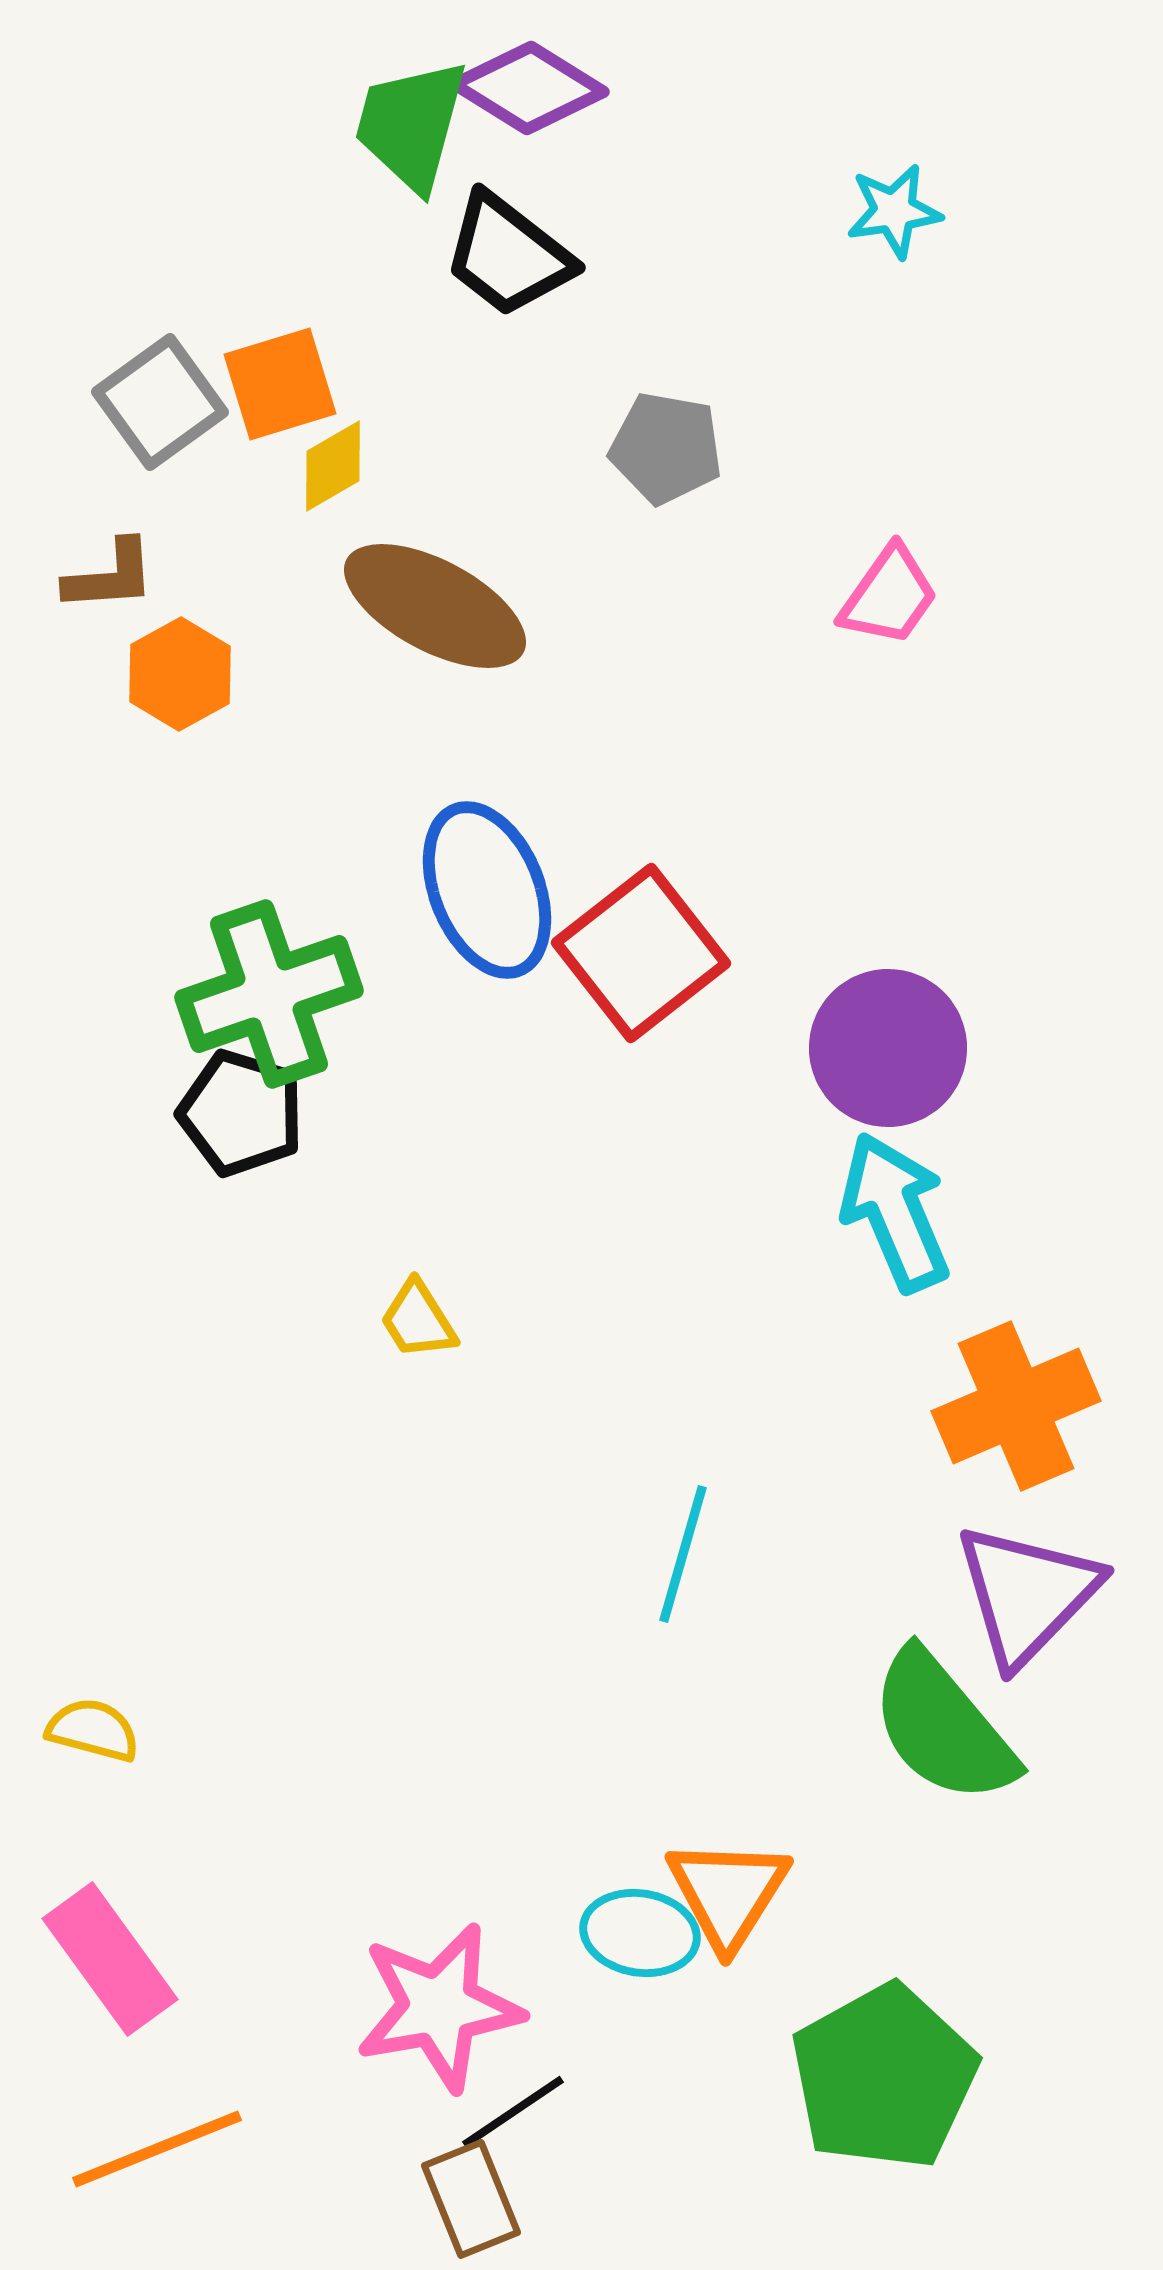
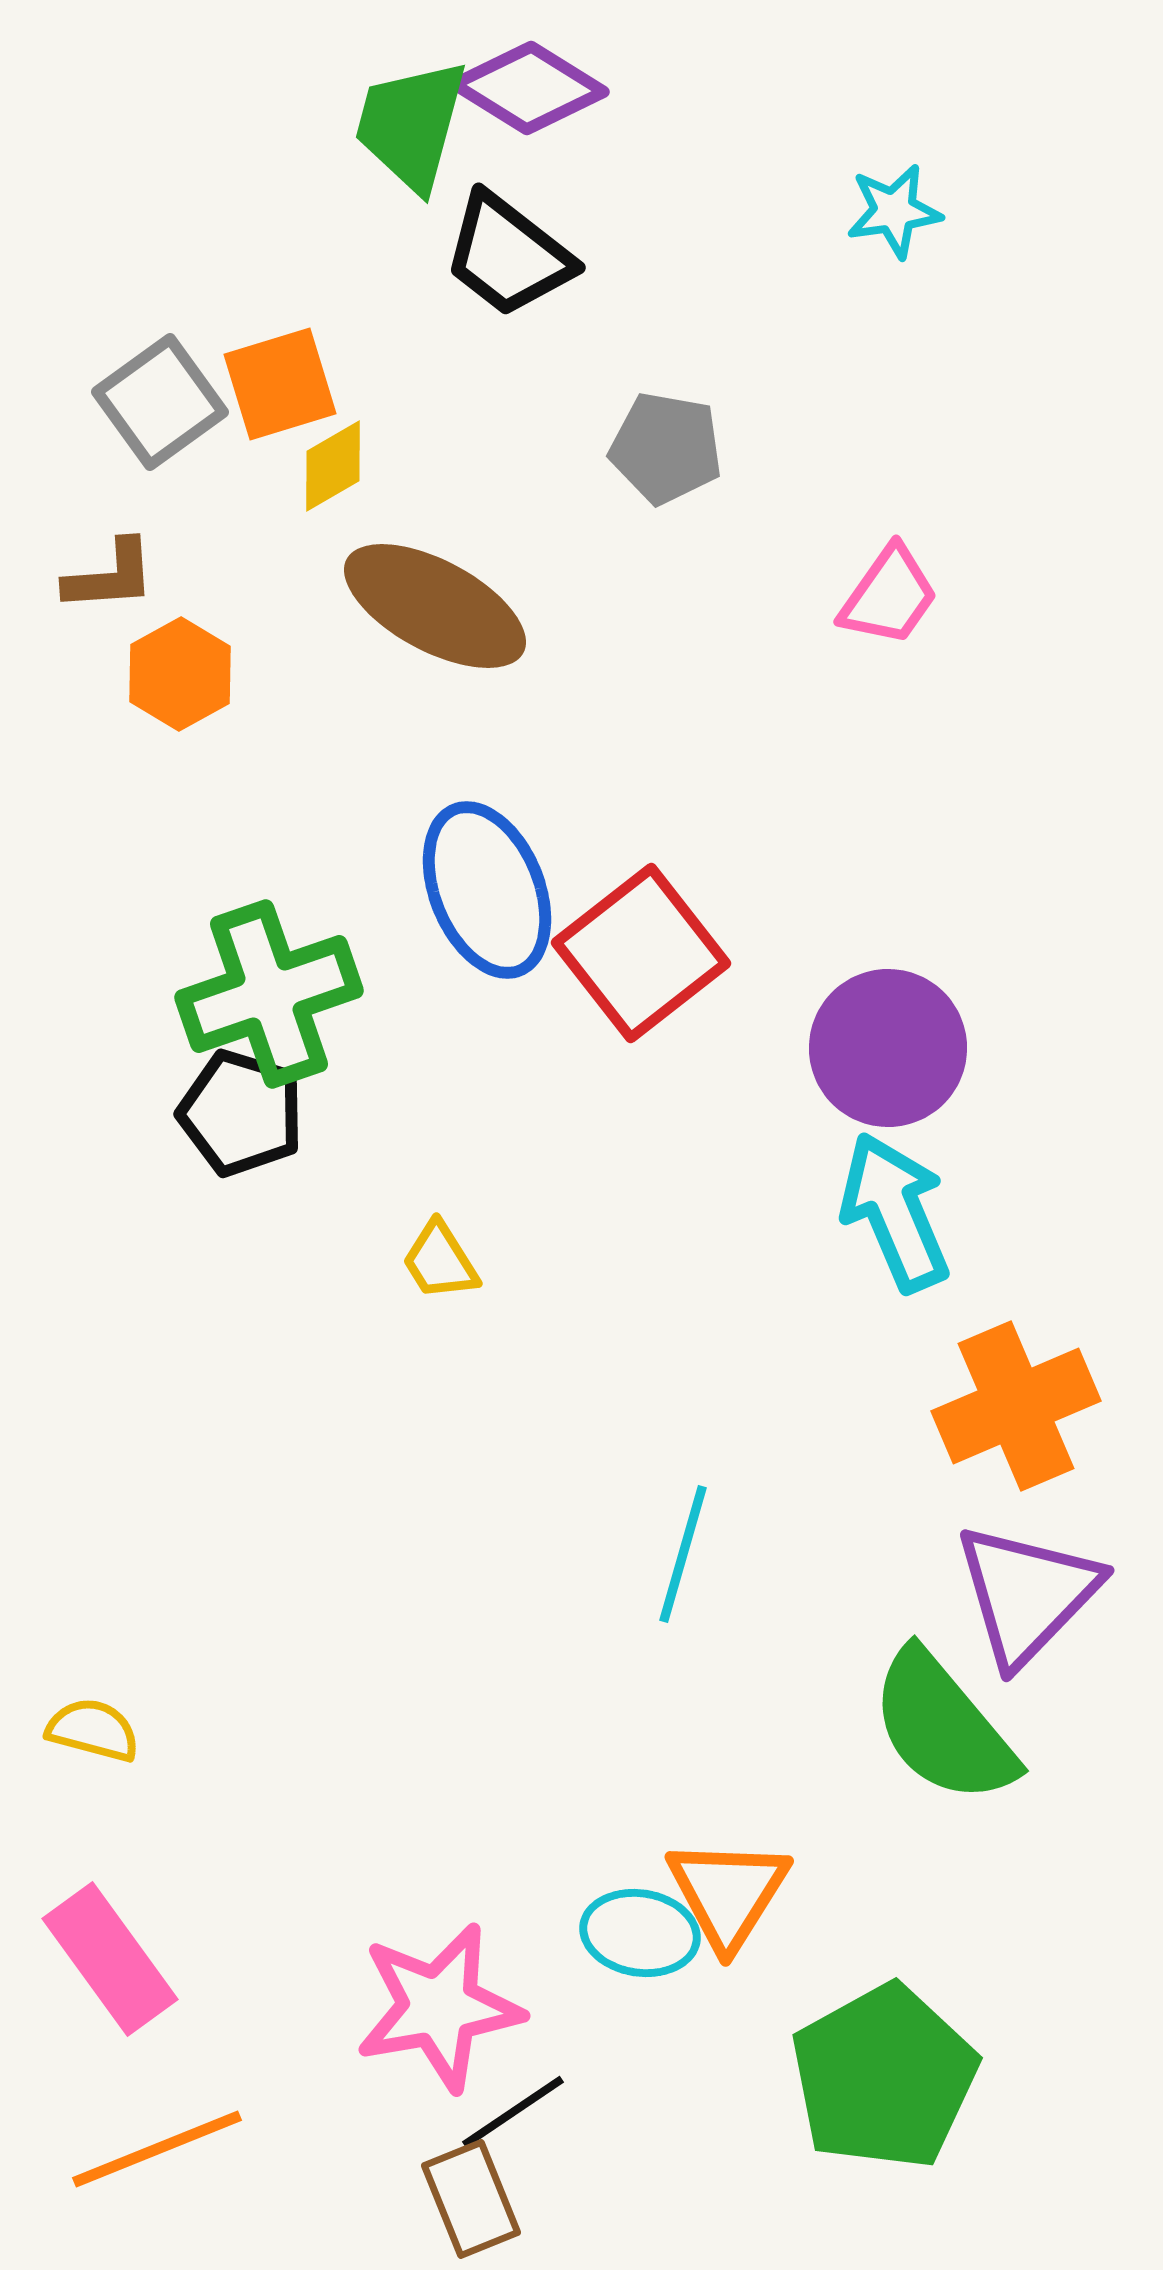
yellow trapezoid: moved 22 px right, 59 px up
